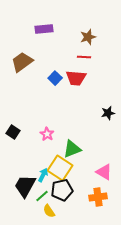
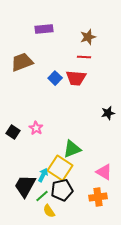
brown trapezoid: rotated 15 degrees clockwise
pink star: moved 11 px left, 6 px up
